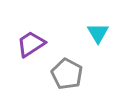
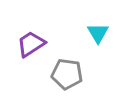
gray pentagon: rotated 20 degrees counterclockwise
